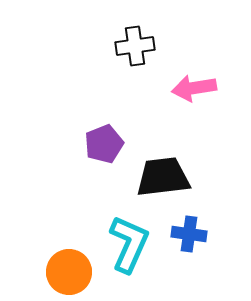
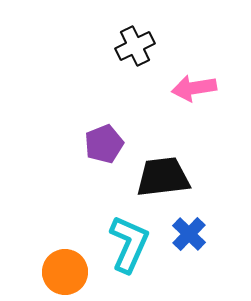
black cross: rotated 18 degrees counterclockwise
blue cross: rotated 36 degrees clockwise
orange circle: moved 4 px left
